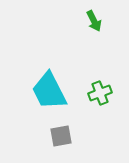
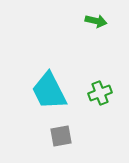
green arrow: moved 2 px right; rotated 50 degrees counterclockwise
